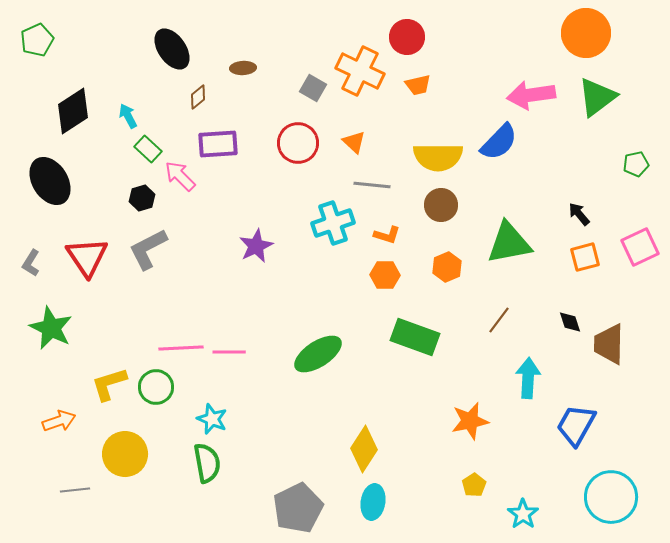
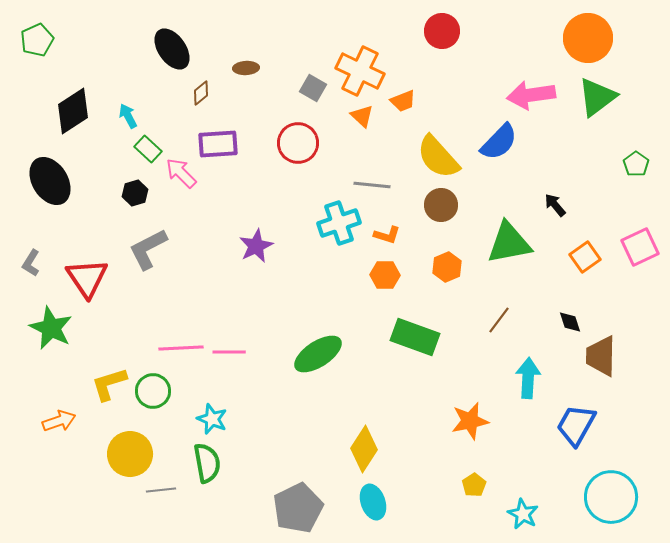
orange circle at (586, 33): moved 2 px right, 5 px down
red circle at (407, 37): moved 35 px right, 6 px up
brown ellipse at (243, 68): moved 3 px right
orange trapezoid at (418, 85): moved 15 px left, 16 px down; rotated 8 degrees counterclockwise
brown diamond at (198, 97): moved 3 px right, 4 px up
orange triangle at (354, 142): moved 8 px right, 26 px up
yellow semicircle at (438, 157): rotated 48 degrees clockwise
green pentagon at (636, 164): rotated 25 degrees counterclockwise
pink arrow at (180, 176): moved 1 px right, 3 px up
black hexagon at (142, 198): moved 7 px left, 5 px up
black arrow at (579, 214): moved 24 px left, 9 px up
cyan cross at (333, 223): moved 6 px right
red triangle at (87, 257): moved 21 px down
orange square at (585, 257): rotated 20 degrees counterclockwise
brown trapezoid at (609, 344): moved 8 px left, 12 px down
green circle at (156, 387): moved 3 px left, 4 px down
yellow circle at (125, 454): moved 5 px right
gray line at (75, 490): moved 86 px right
cyan ellipse at (373, 502): rotated 28 degrees counterclockwise
cyan star at (523, 514): rotated 8 degrees counterclockwise
